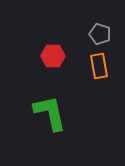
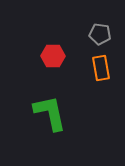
gray pentagon: rotated 10 degrees counterclockwise
orange rectangle: moved 2 px right, 2 px down
